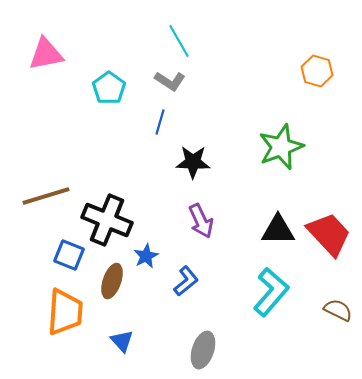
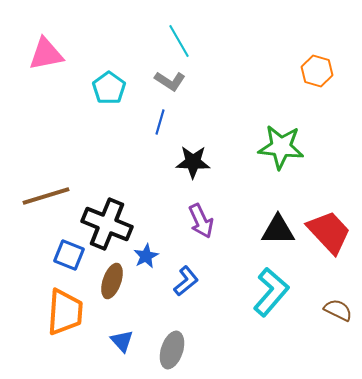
green star: rotated 27 degrees clockwise
black cross: moved 4 px down
red trapezoid: moved 2 px up
gray ellipse: moved 31 px left
